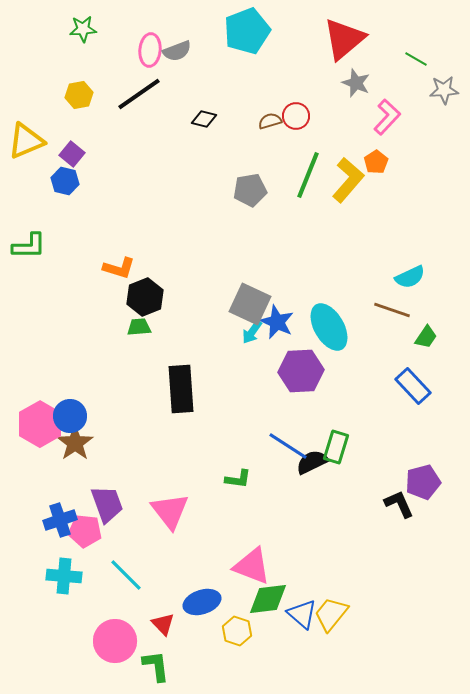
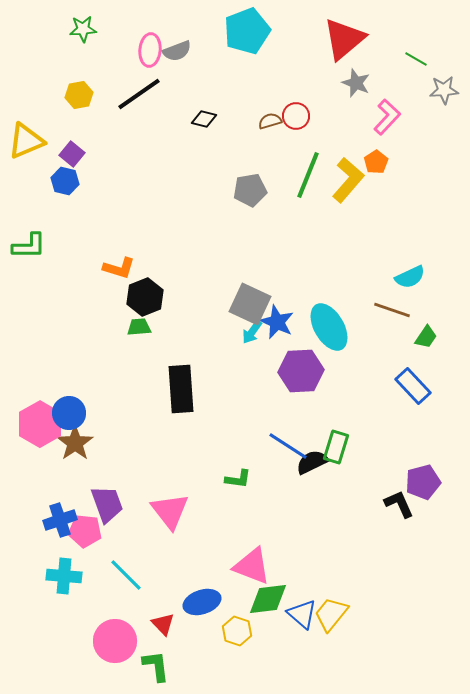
blue circle at (70, 416): moved 1 px left, 3 px up
